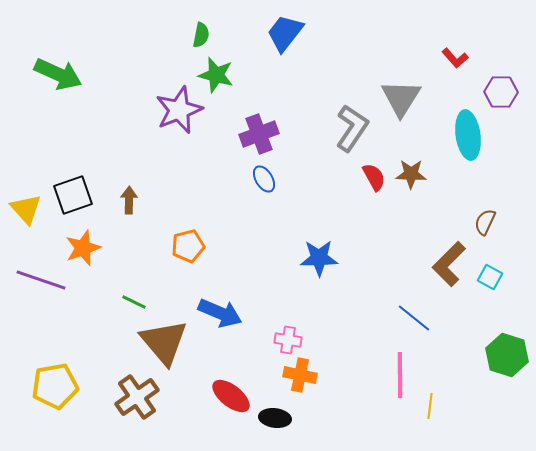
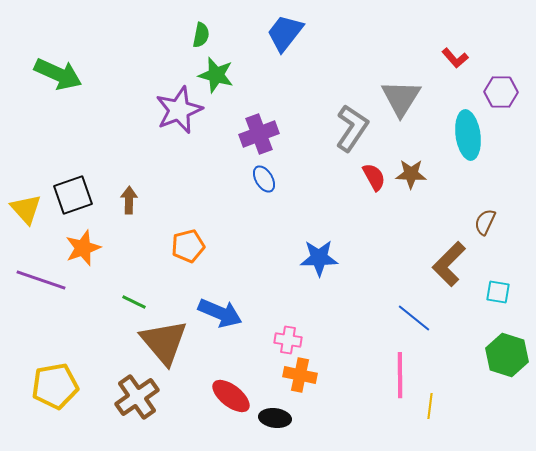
cyan square: moved 8 px right, 15 px down; rotated 20 degrees counterclockwise
